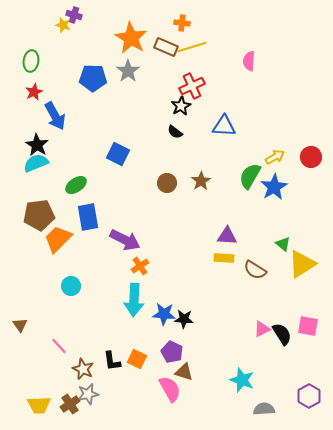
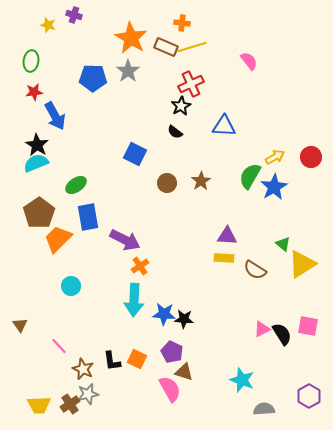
yellow star at (63, 25): moved 15 px left
pink semicircle at (249, 61): rotated 138 degrees clockwise
red cross at (192, 86): moved 1 px left, 2 px up
red star at (34, 92): rotated 18 degrees clockwise
blue square at (118, 154): moved 17 px right
brown pentagon at (39, 215): moved 2 px up; rotated 28 degrees counterclockwise
